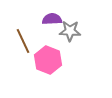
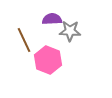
brown line: moved 1 px right, 1 px up
